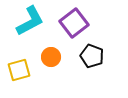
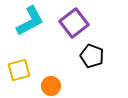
orange circle: moved 29 px down
